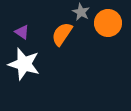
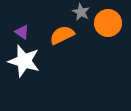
orange semicircle: moved 1 px down; rotated 30 degrees clockwise
white star: moved 3 px up
